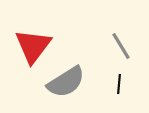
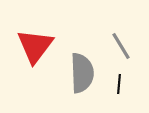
red triangle: moved 2 px right
gray semicircle: moved 16 px right, 9 px up; rotated 60 degrees counterclockwise
